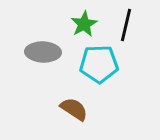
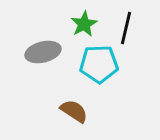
black line: moved 3 px down
gray ellipse: rotated 16 degrees counterclockwise
brown semicircle: moved 2 px down
